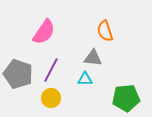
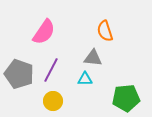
gray pentagon: moved 1 px right
yellow circle: moved 2 px right, 3 px down
